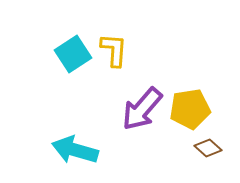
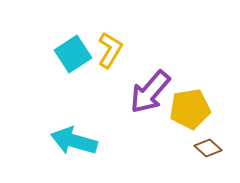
yellow L-shape: moved 4 px left; rotated 27 degrees clockwise
purple arrow: moved 8 px right, 17 px up
cyan arrow: moved 1 px left, 9 px up
